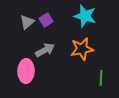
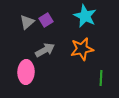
cyan star: rotated 10 degrees clockwise
pink ellipse: moved 1 px down
